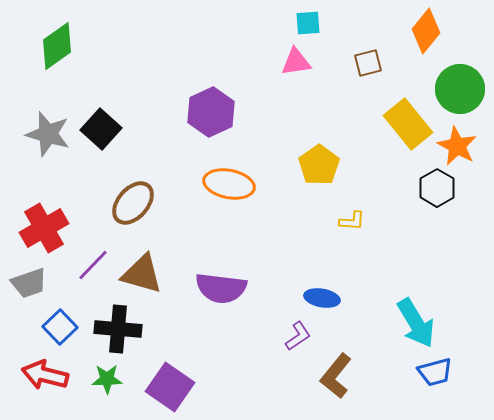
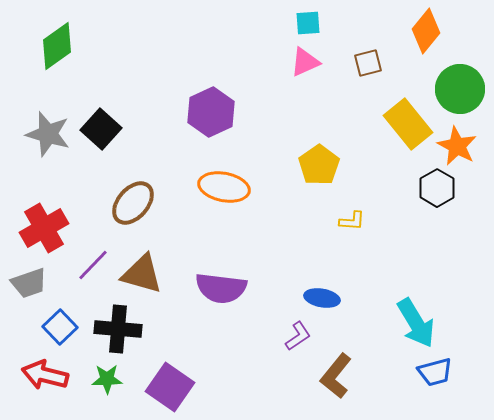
pink triangle: moved 9 px right; rotated 16 degrees counterclockwise
orange ellipse: moved 5 px left, 3 px down
